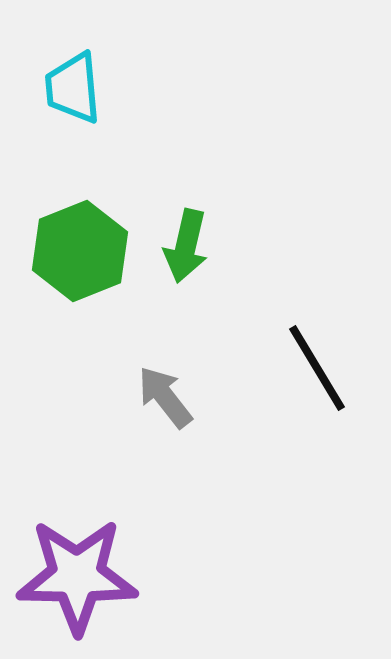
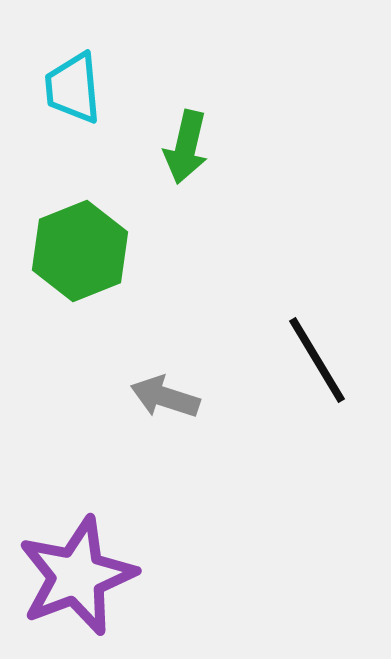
green arrow: moved 99 px up
black line: moved 8 px up
gray arrow: rotated 34 degrees counterclockwise
purple star: rotated 22 degrees counterclockwise
